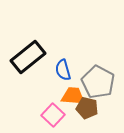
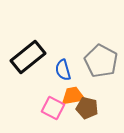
gray pentagon: moved 3 px right, 21 px up
orange trapezoid: rotated 15 degrees counterclockwise
pink square: moved 7 px up; rotated 15 degrees counterclockwise
